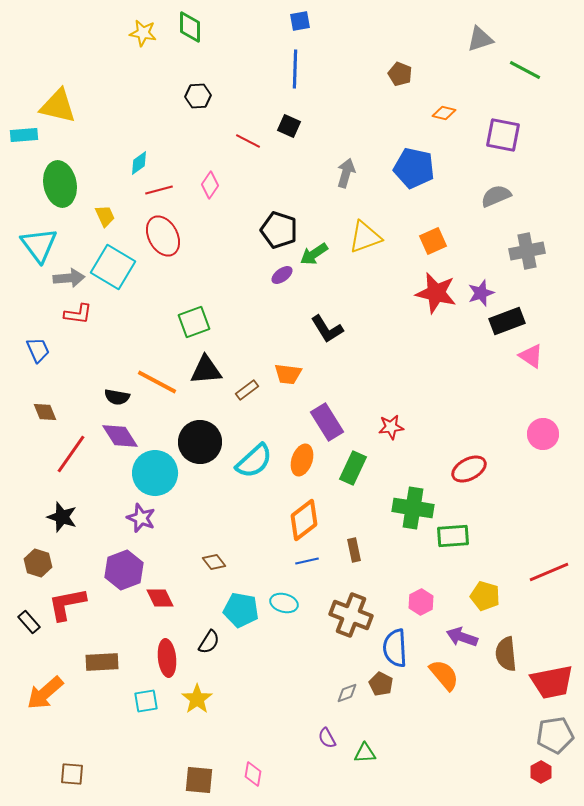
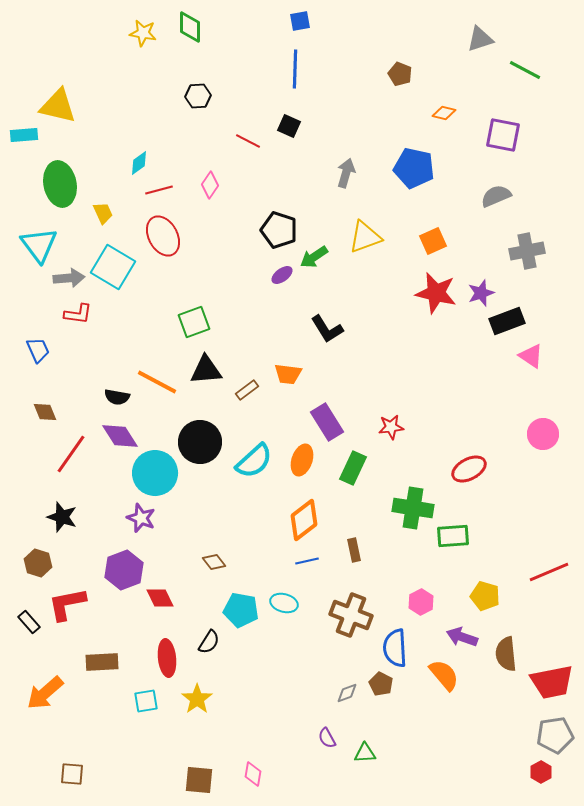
yellow trapezoid at (105, 216): moved 2 px left, 3 px up
green arrow at (314, 254): moved 3 px down
